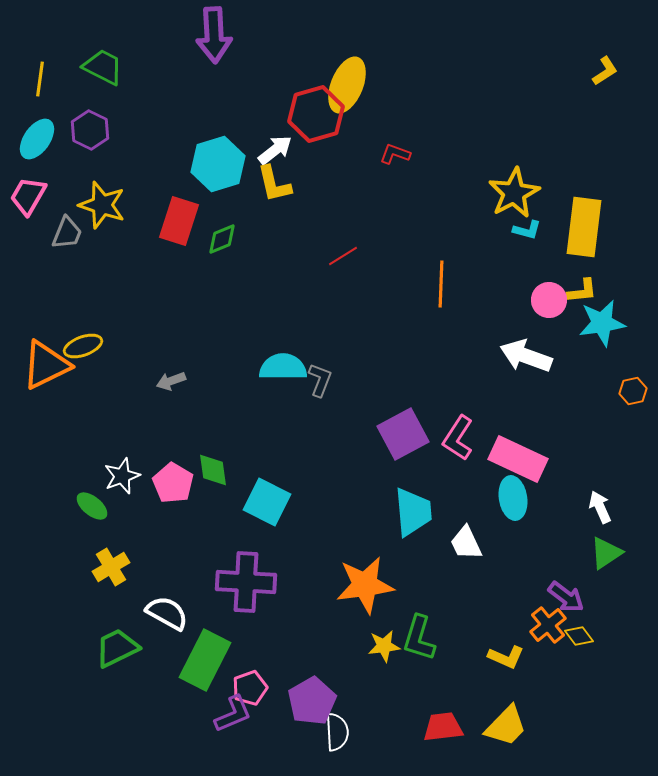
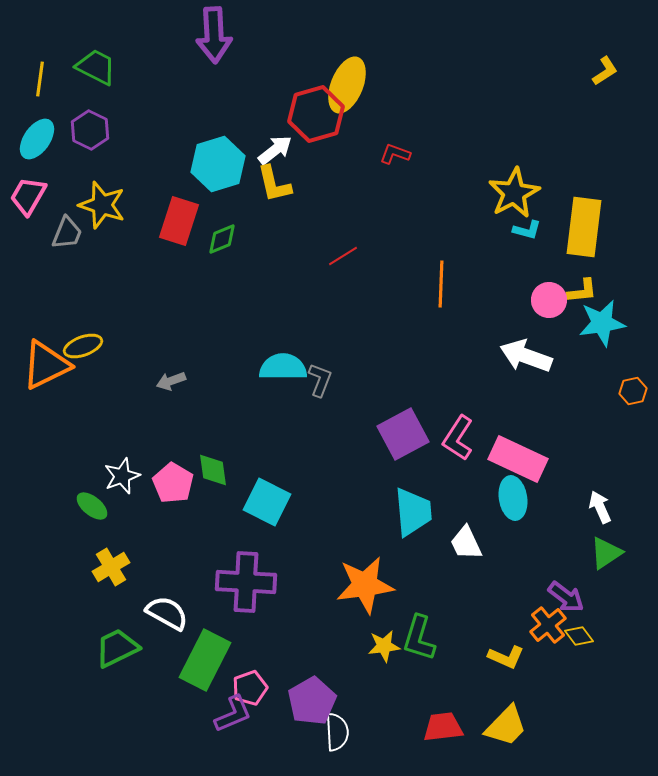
green trapezoid at (103, 67): moved 7 px left
